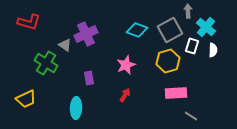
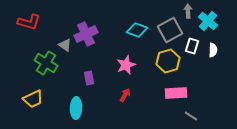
cyan cross: moved 2 px right, 6 px up
yellow trapezoid: moved 7 px right
